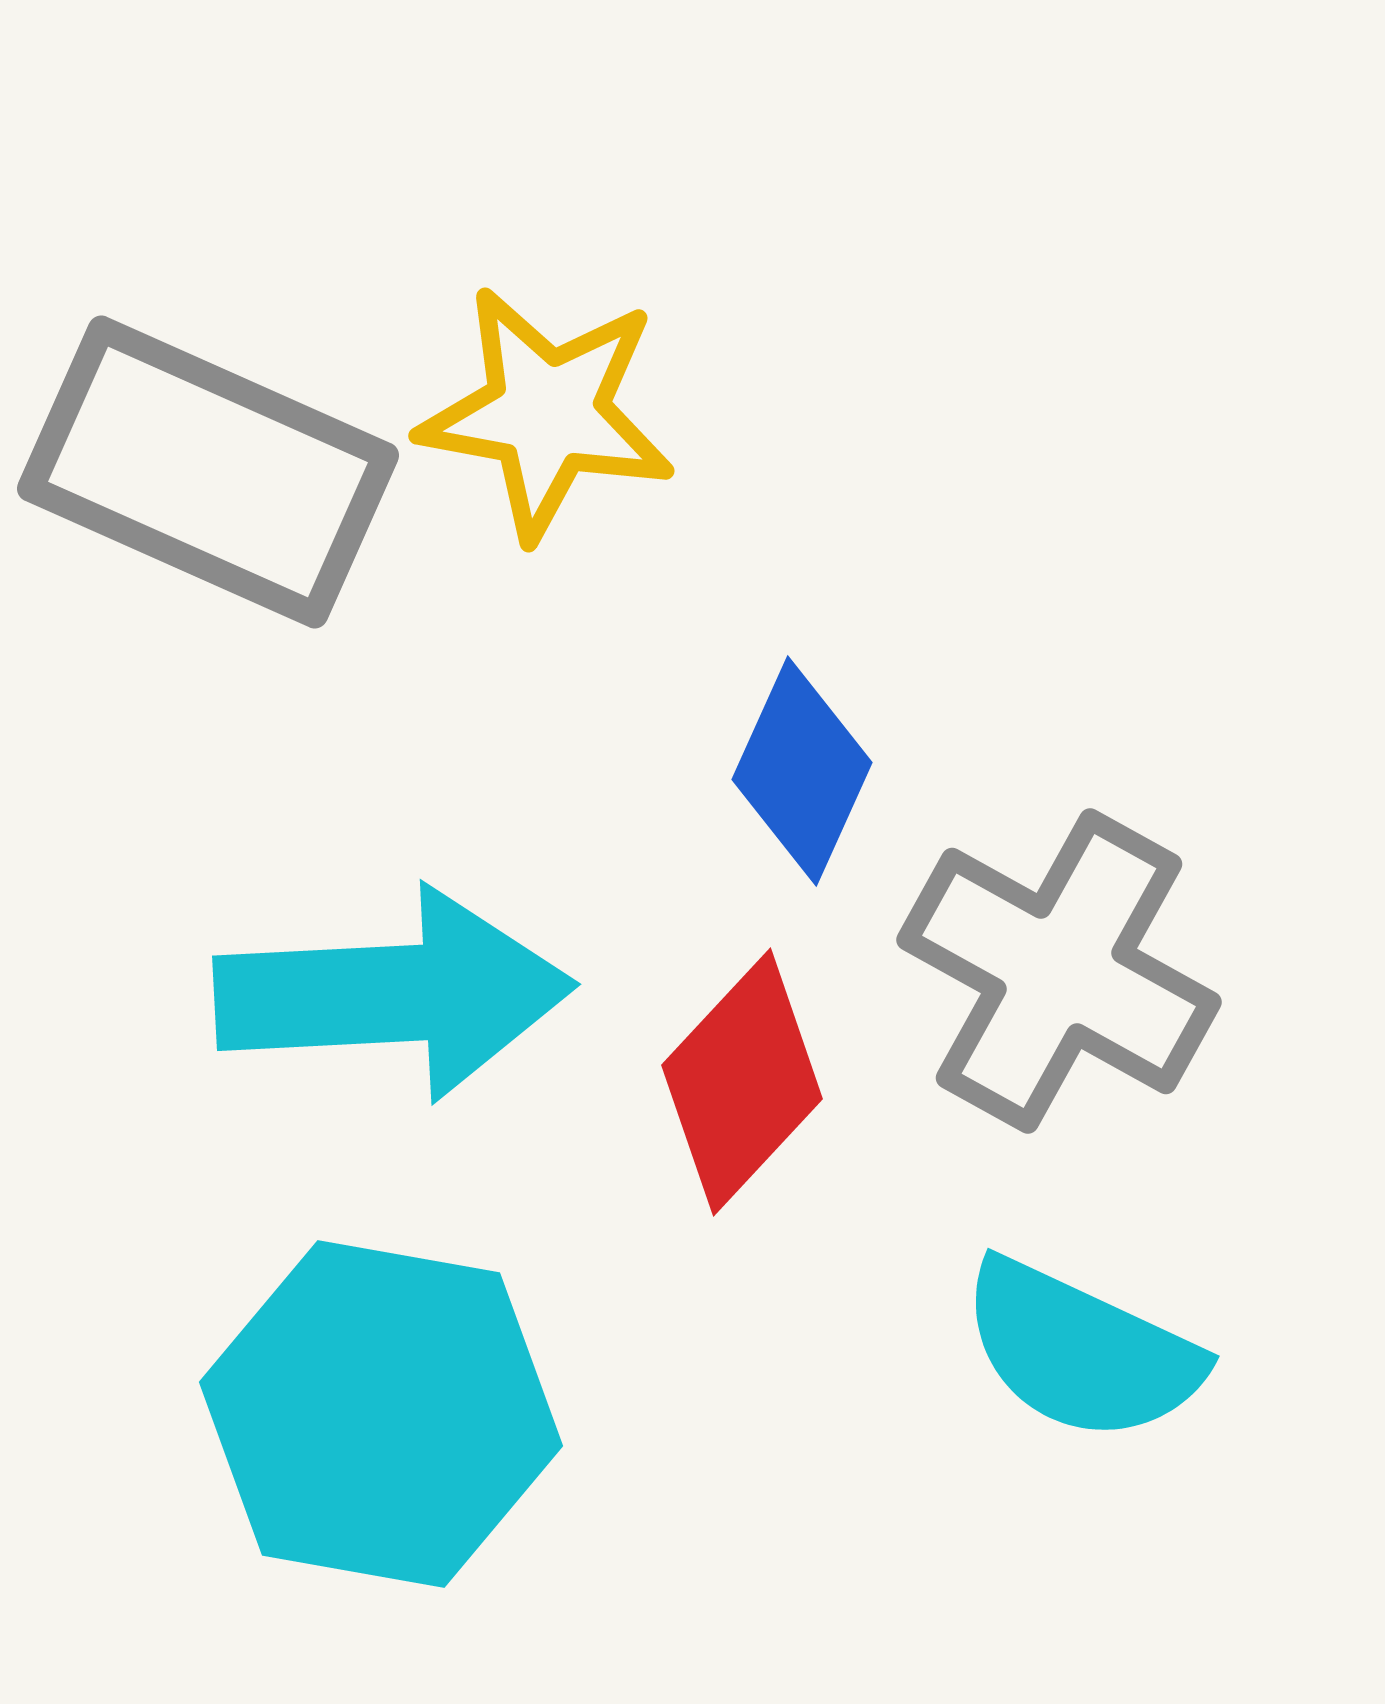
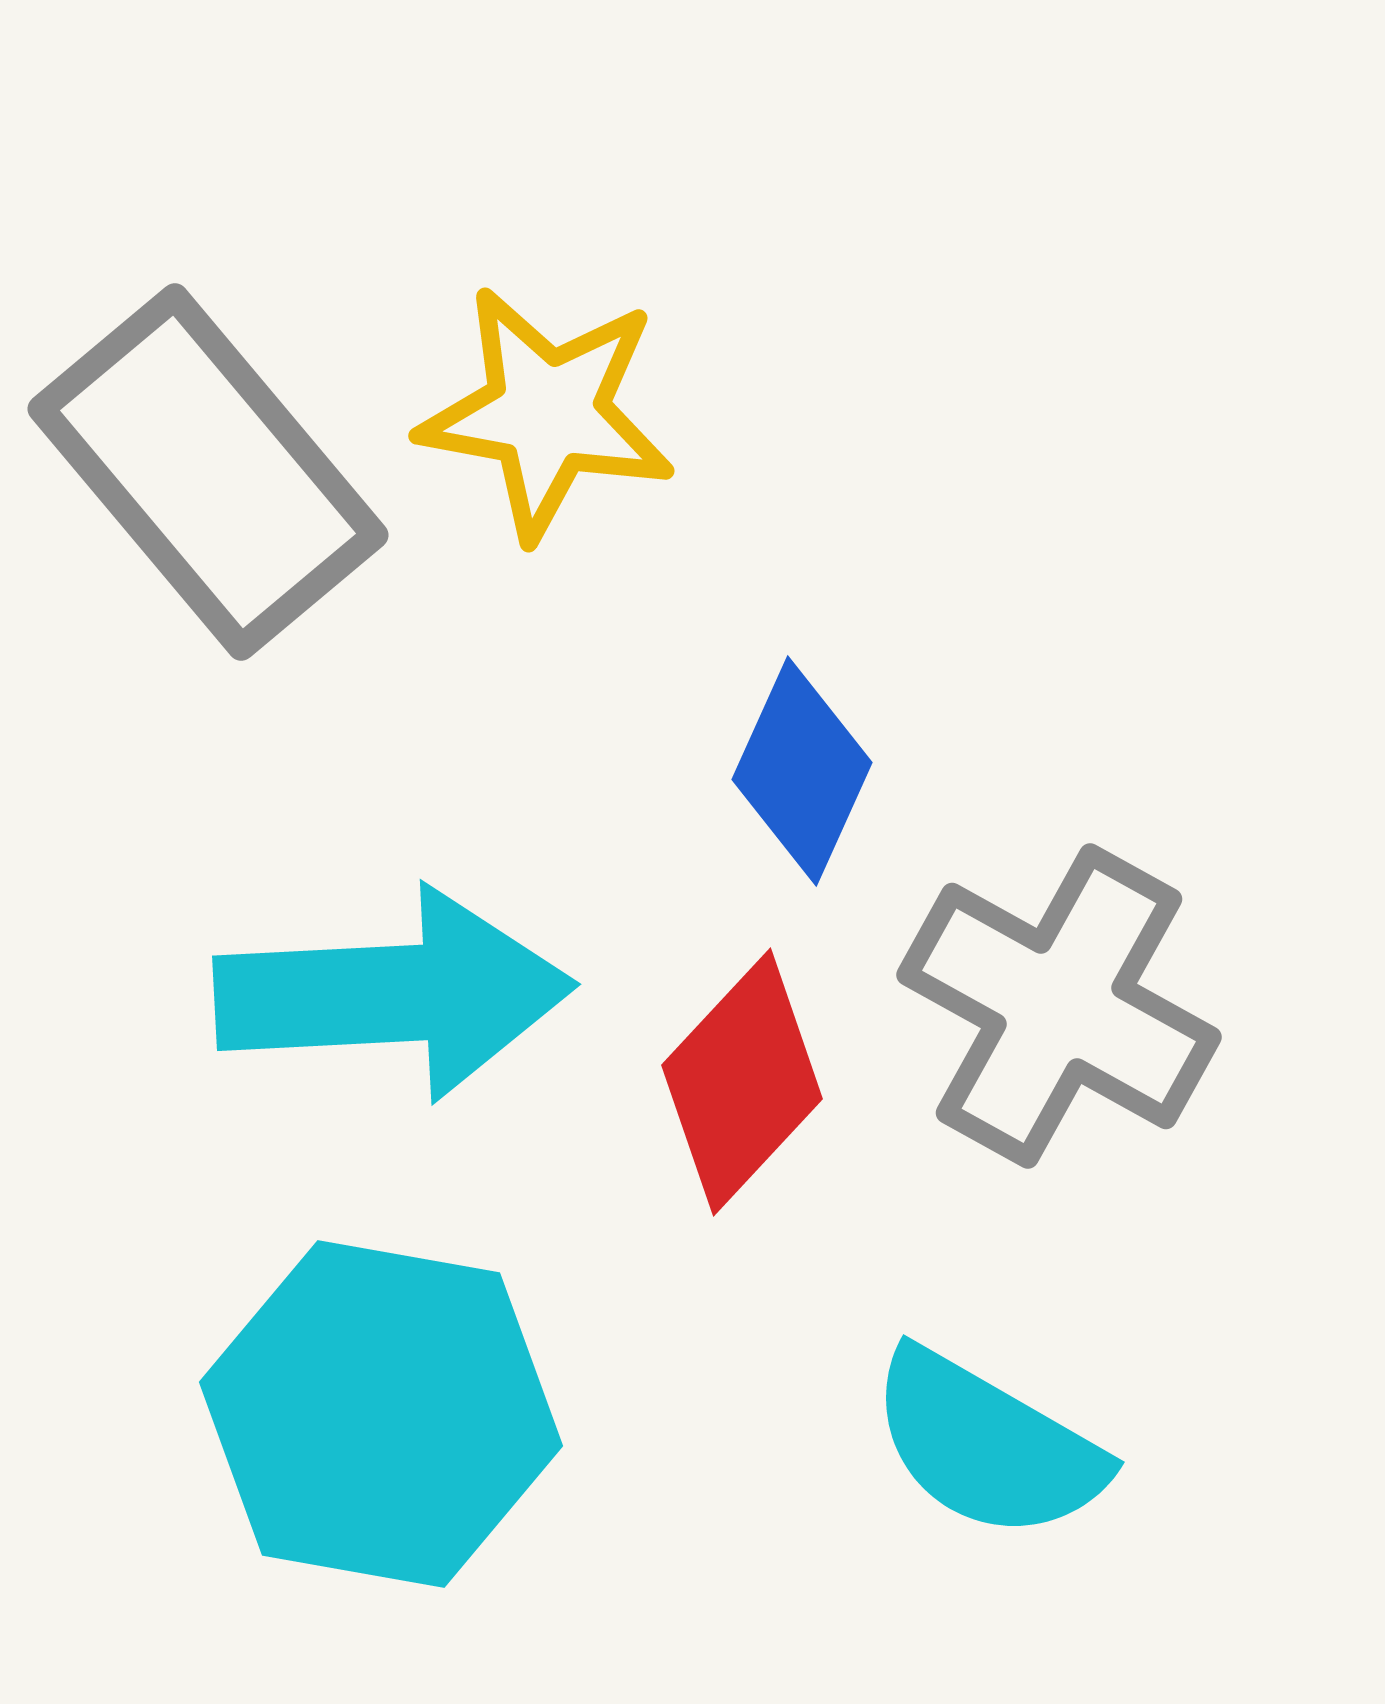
gray rectangle: rotated 26 degrees clockwise
gray cross: moved 35 px down
cyan semicircle: moved 94 px left, 94 px down; rotated 5 degrees clockwise
